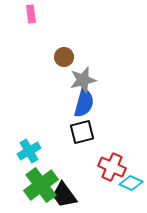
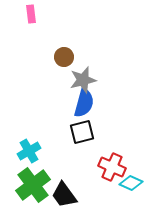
green cross: moved 8 px left
